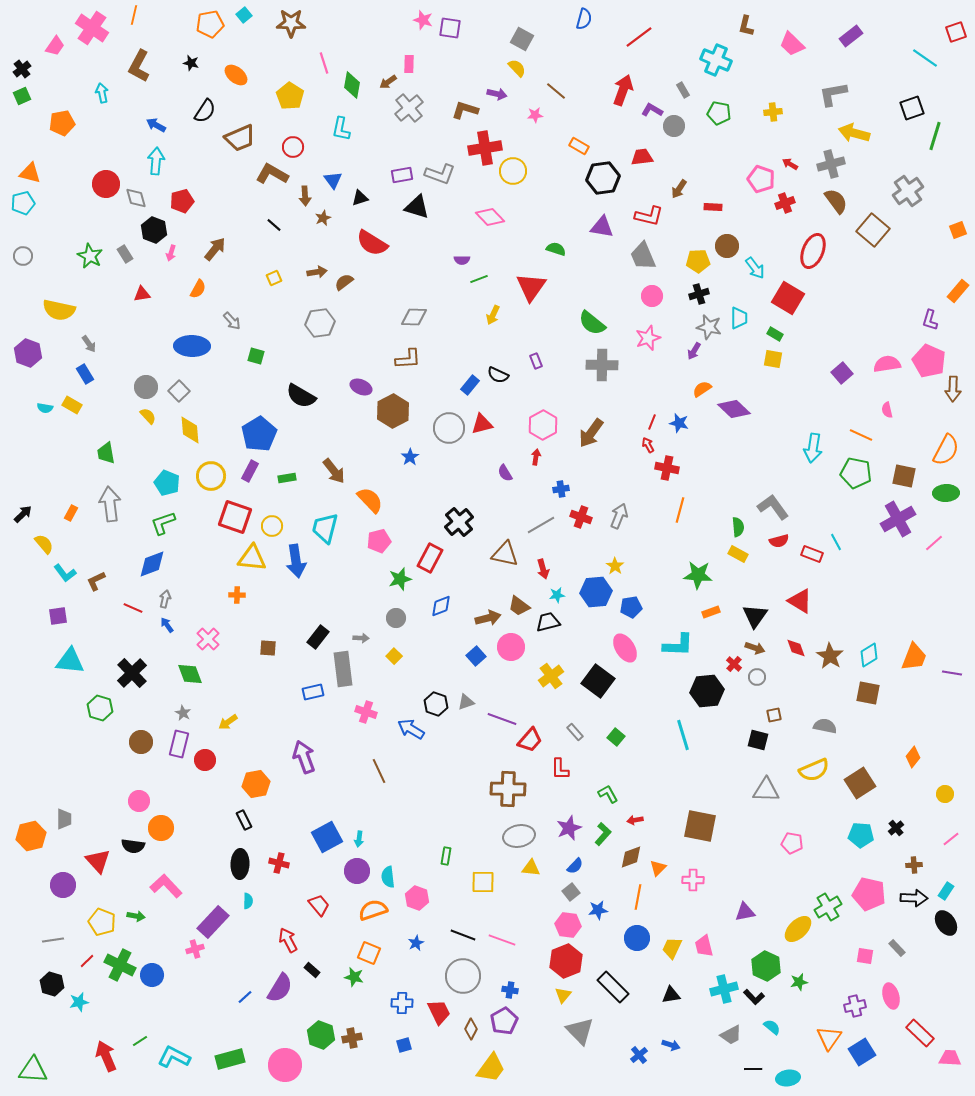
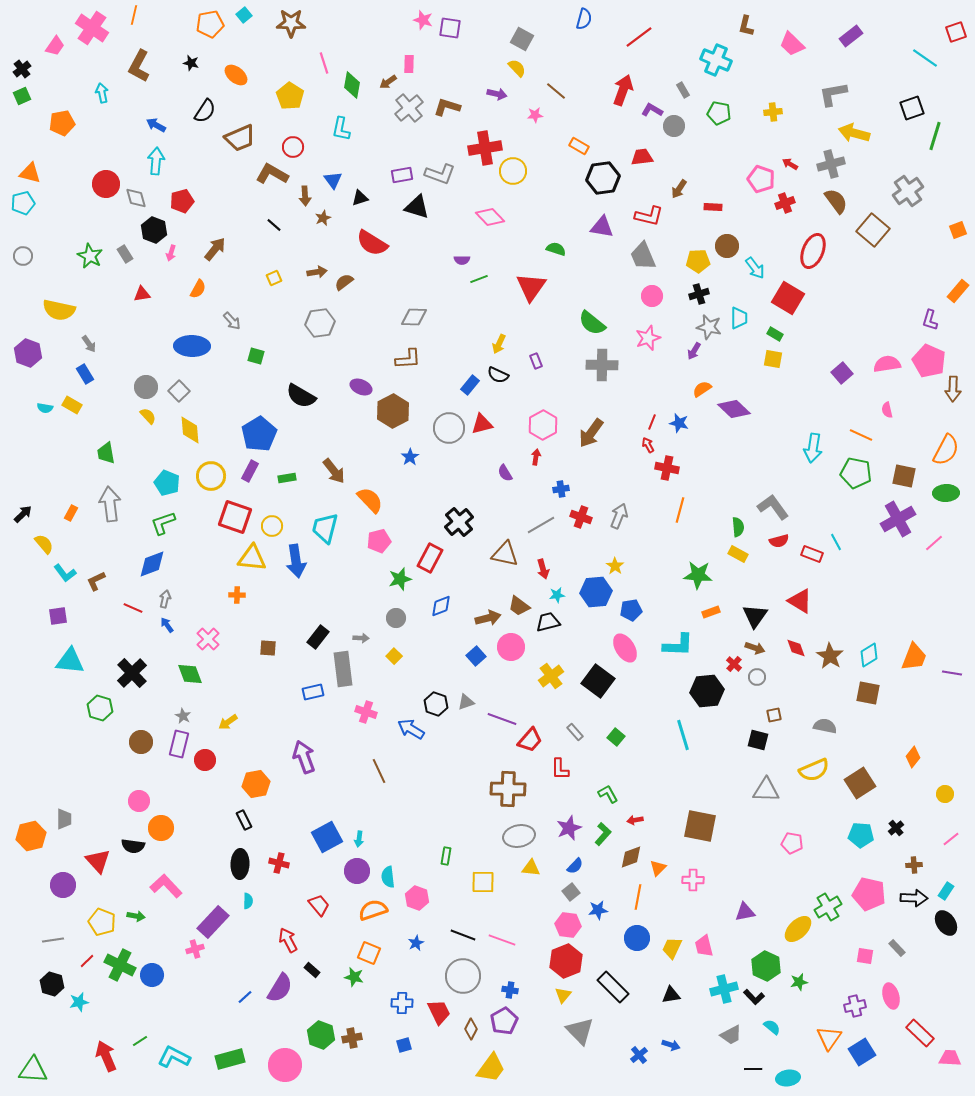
brown L-shape at (465, 110): moved 18 px left, 3 px up
yellow arrow at (493, 315): moved 6 px right, 29 px down
blue pentagon at (631, 607): moved 3 px down
gray star at (183, 713): moved 3 px down
